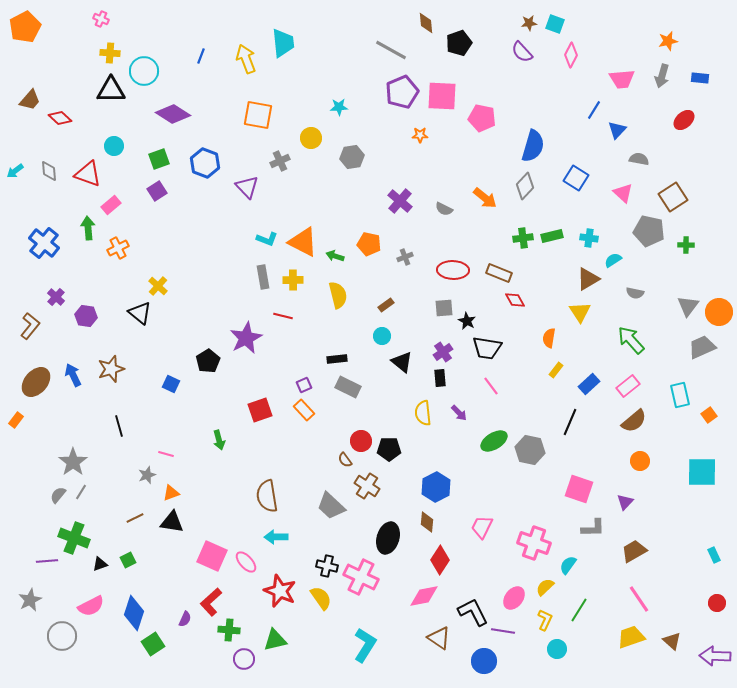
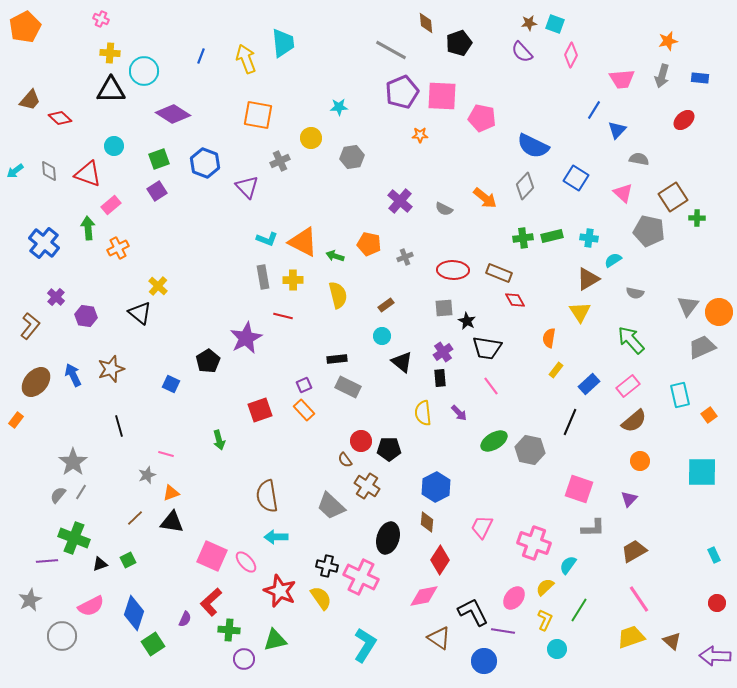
blue semicircle at (533, 146): rotated 100 degrees clockwise
green cross at (686, 245): moved 11 px right, 27 px up
purple triangle at (625, 502): moved 4 px right, 3 px up
brown line at (135, 518): rotated 18 degrees counterclockwise
